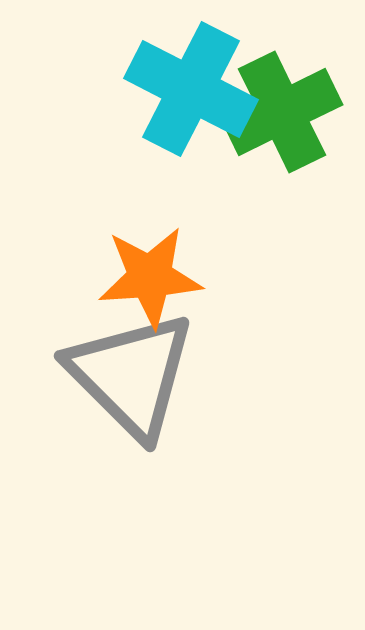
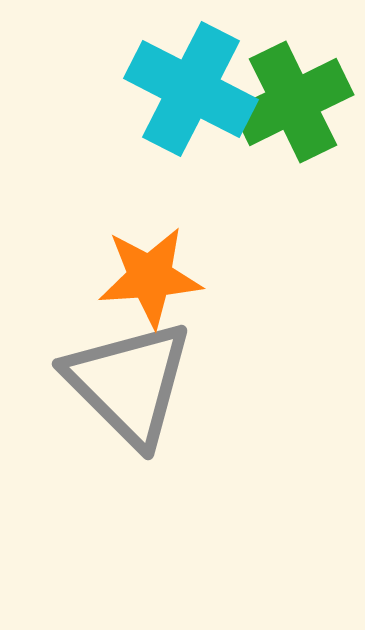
green cross: moved 11 px right, 10 px up
gray triangle: moved 2 px left, 8 px down
